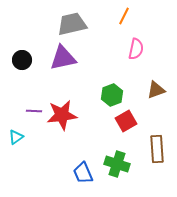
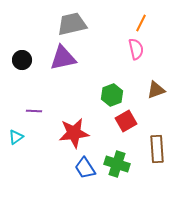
orange line: moved 17 px right, 7 px down
pink semicircle: rotated 25 degrees counterclockwise
red star: moved 12 px right, 18 px down
blue trapezoid: moved 2 px right, 5 px up; rotated 10 degrees counterclockwise
